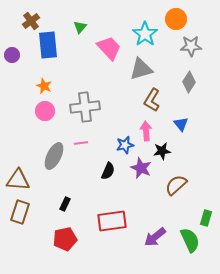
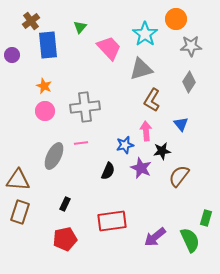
brown semicircle: moved 3 px right, 9 px up; rotated 10 degrees counterclockwise
